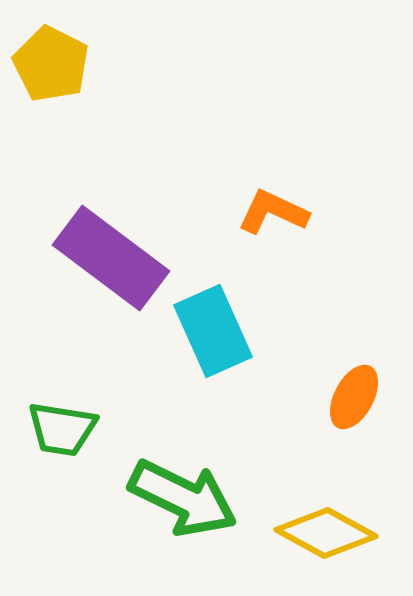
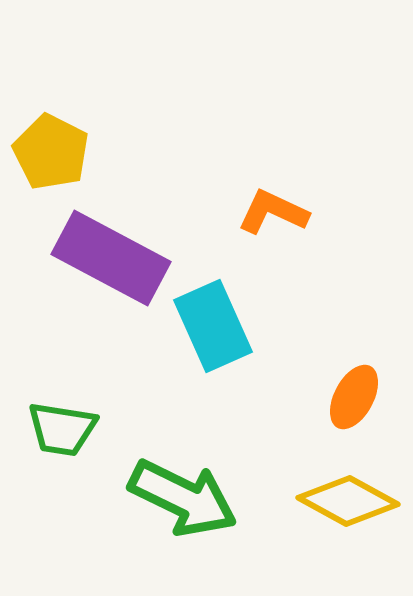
yellow pentagon: moved 88 px down
purple rectangle: rotated 9 degrees counterclockwise
cyan rectangle: moved 5 px up
yellow diamond: moved 22 px right, 32 px up
